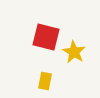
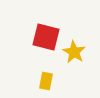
yellow rectangle: moved 1 px right
